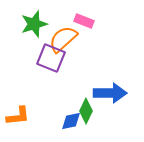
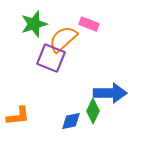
pink rectangle: moved 5 px right, 3 px down
green diamond: moved 7 px right
